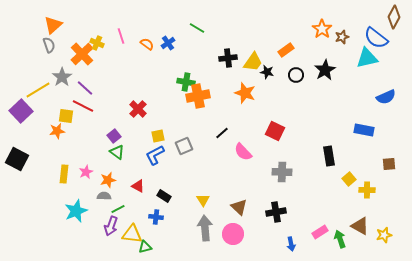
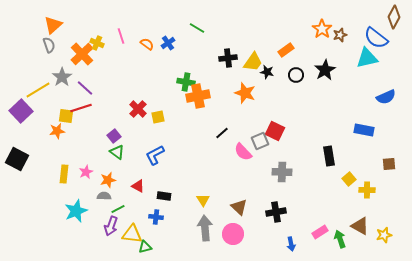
brown star at (342, 37): moved 2 px left, 2 px up
red line at (83, 106): moved 2 px left, 2 px down; rotated 45 degrees counterclockwise
yellow square at (158, 136): moved 19 px up
gray square at (184, 146): moved 76 px right, 5 px up
black rectangle at (164, 196): rotated 24 degrees counterclockwise
